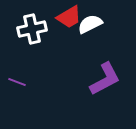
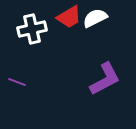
white semicircle: moved 5 px right, 6 px up
